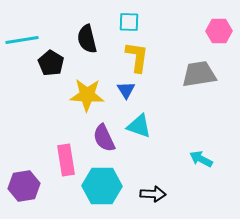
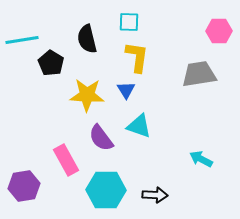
purple semicircle: moved 3 px left; rotated 12 degrees counterclockwise
pink rectangle: rotated 20 degrees counterclockwise
cyan hexagon: moved 4 px right, 4 px down
black arrow: moved 2 px right, 1 px down
